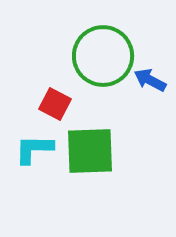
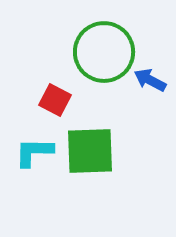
green circle: moved 1 px right, 4 px up
red square: moved 4 px up
cyan L-shape: moved 3 px down
